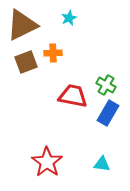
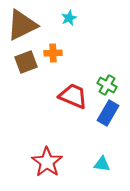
green cross: moved 1 px right
red trapezoid: rotated 12 degrees clockwise
